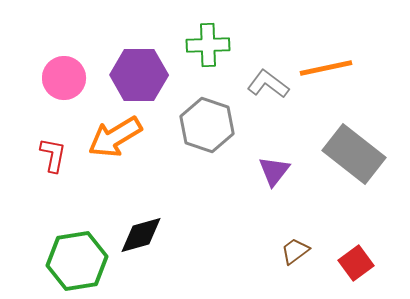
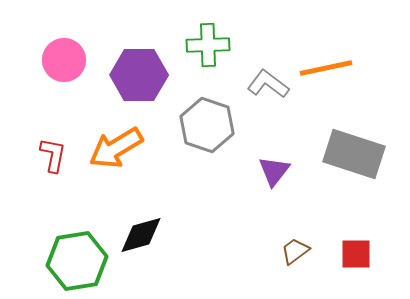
pink circle: moved 18 px up
orange arrow: moved 1 px right, 11 px down
gray rectangle: rotated 20 degrees counterclockwise
red square: moved 9 px up; rotated 36 degrees clockwise
